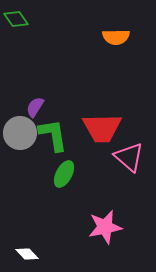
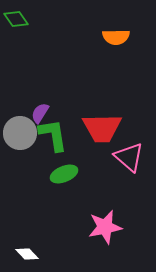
purple semicircle: moved 5 px right, 6 px down
green ellipse: rotated 40 degrees clockwise
